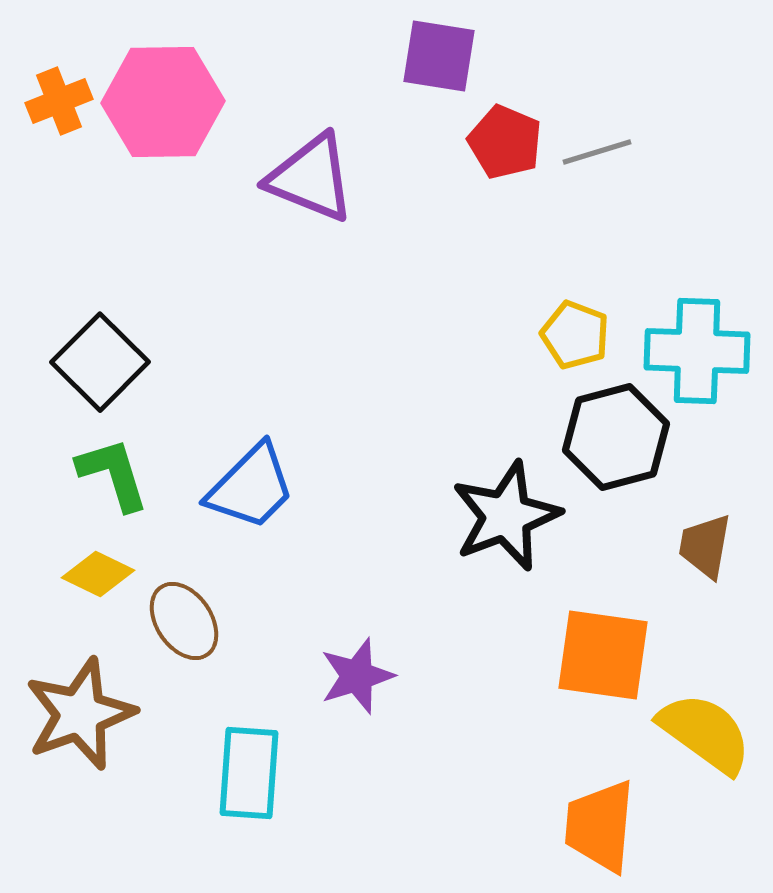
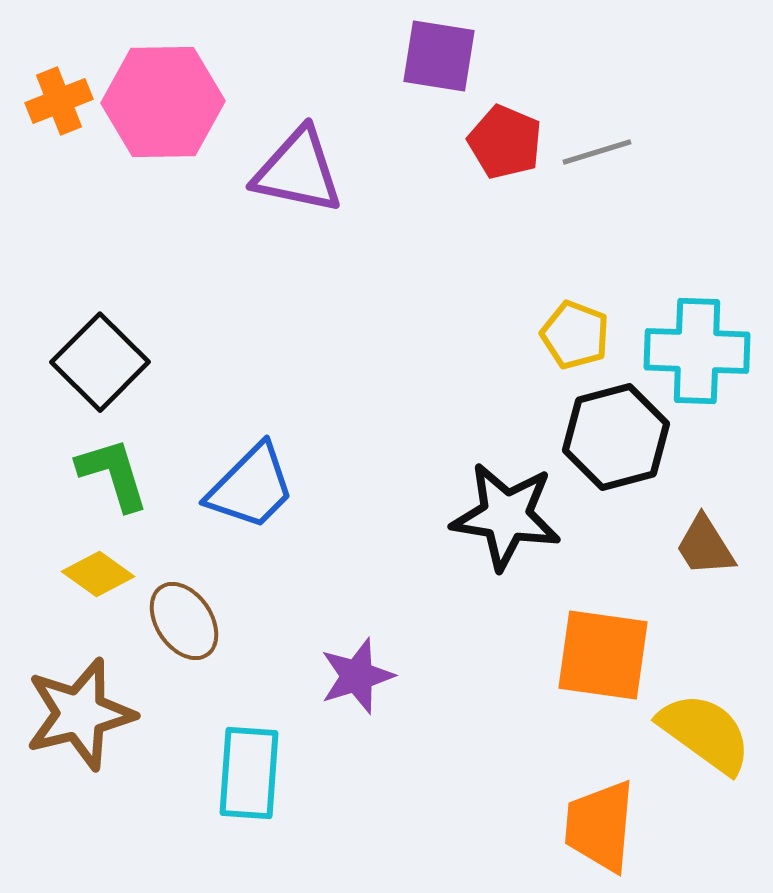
purple triangle: moved 13 px left, 7 px up; rotated 10 degrees counterclockwise
black star: rotated 30 degrees clockwise
brown trapezoid: rotated 42 degrees counterclockwise
yellow diamond: rotated 10 degrees clockwise
brown star: rotated 6 degrees clockwise
